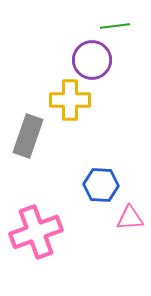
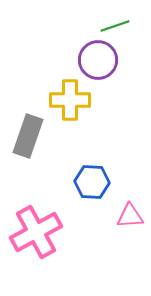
green line: rotated 12 degrees counterclockwise
purple circle: moved 6 px right
blue hexagon: moved 9 px left, 3 px up
pink triangle: moved 2 px up
pink cross: rotated 9 degrees counterclockwise
